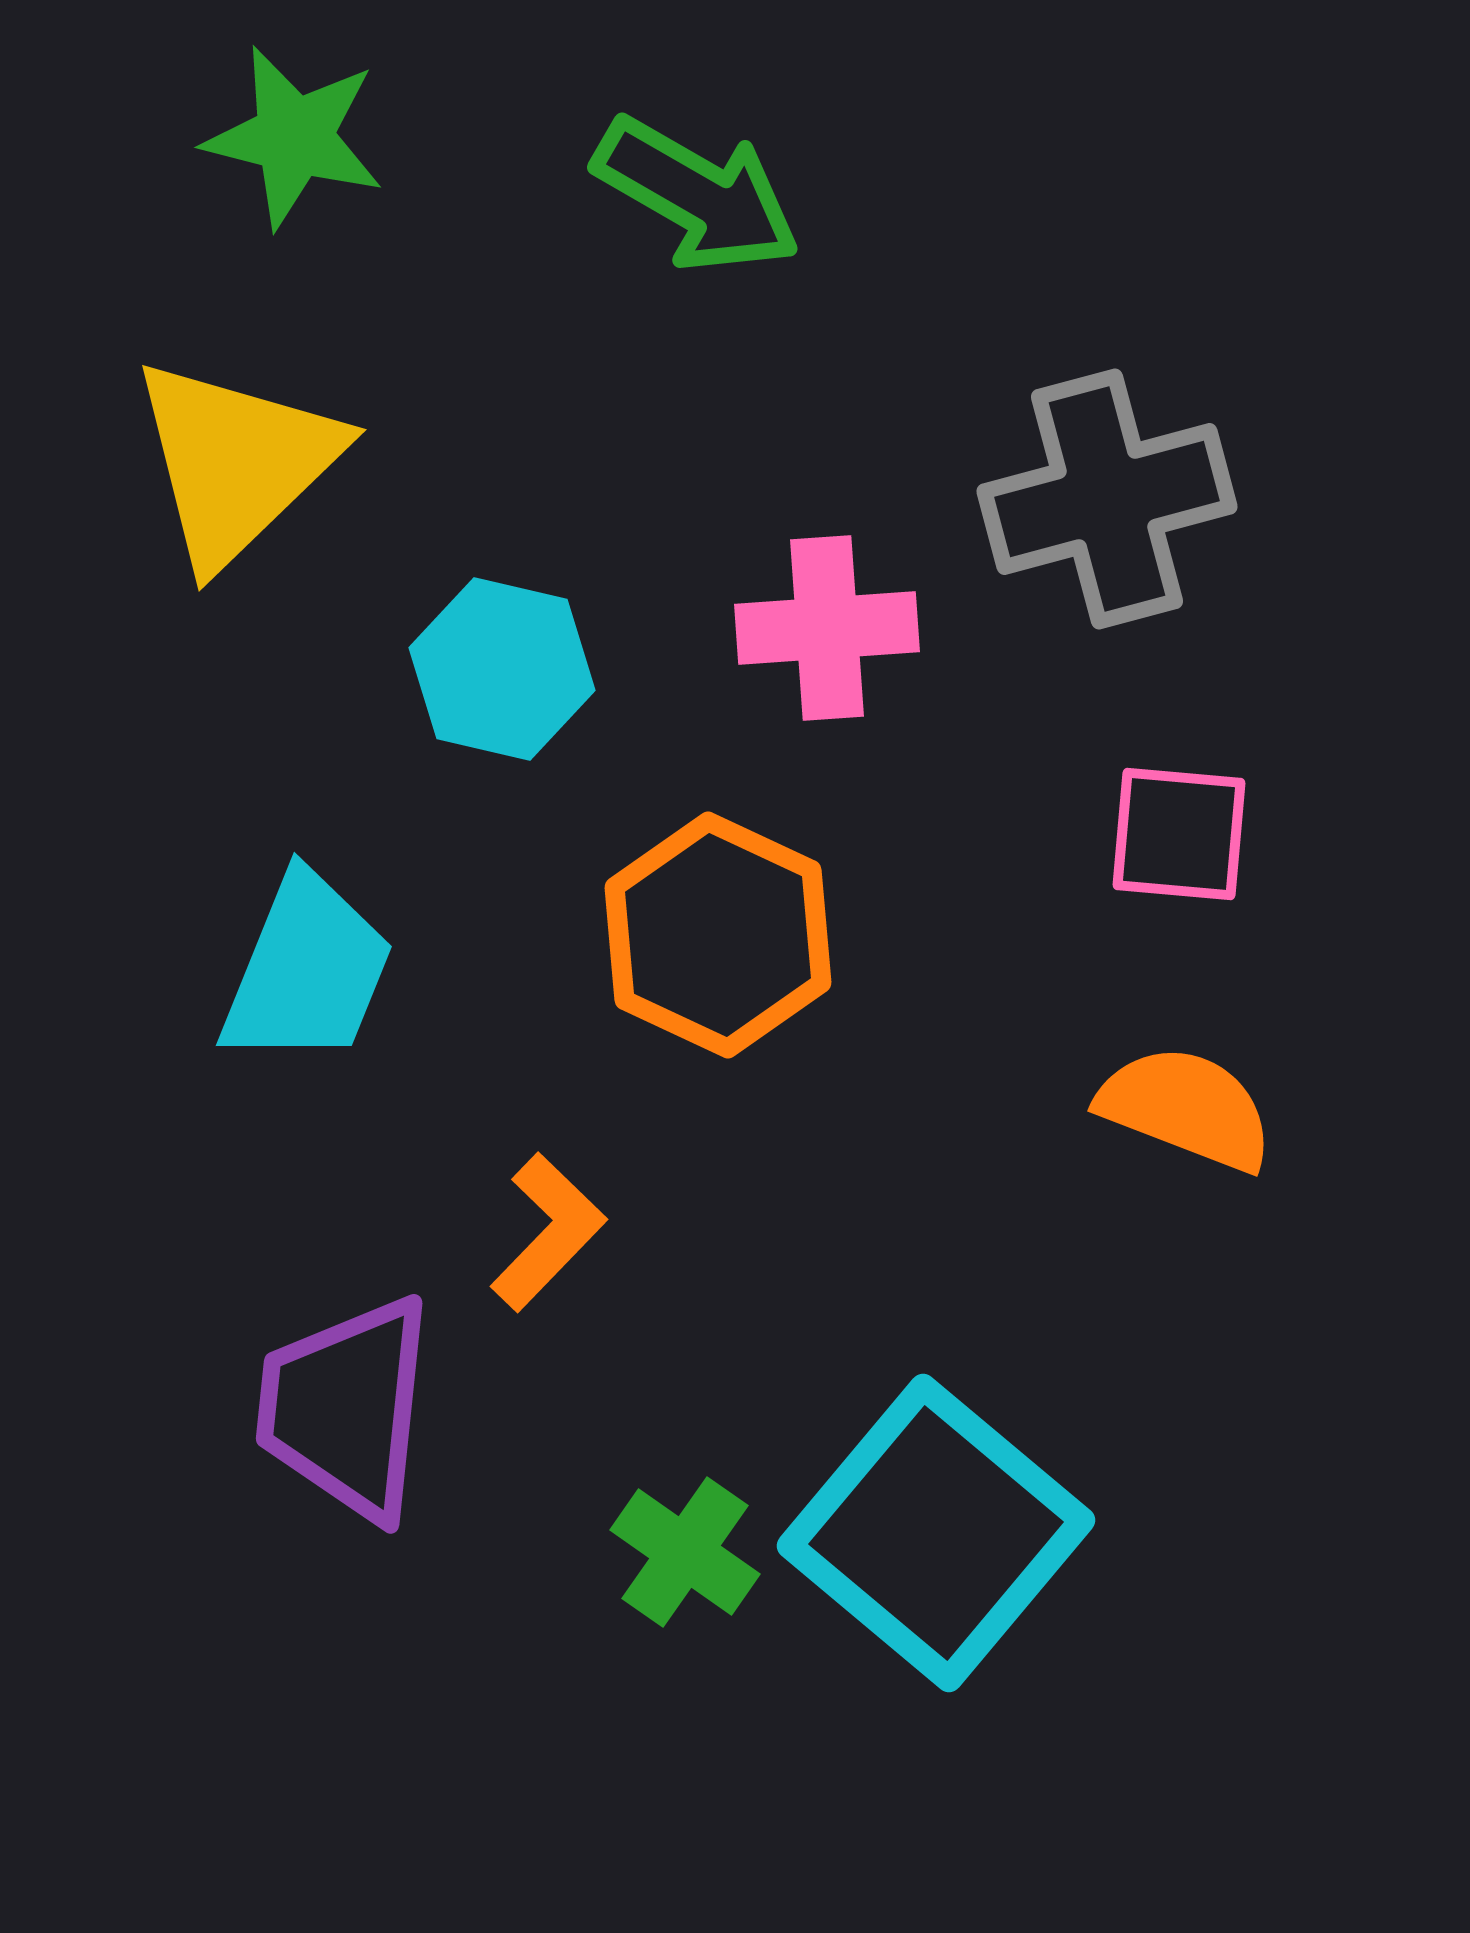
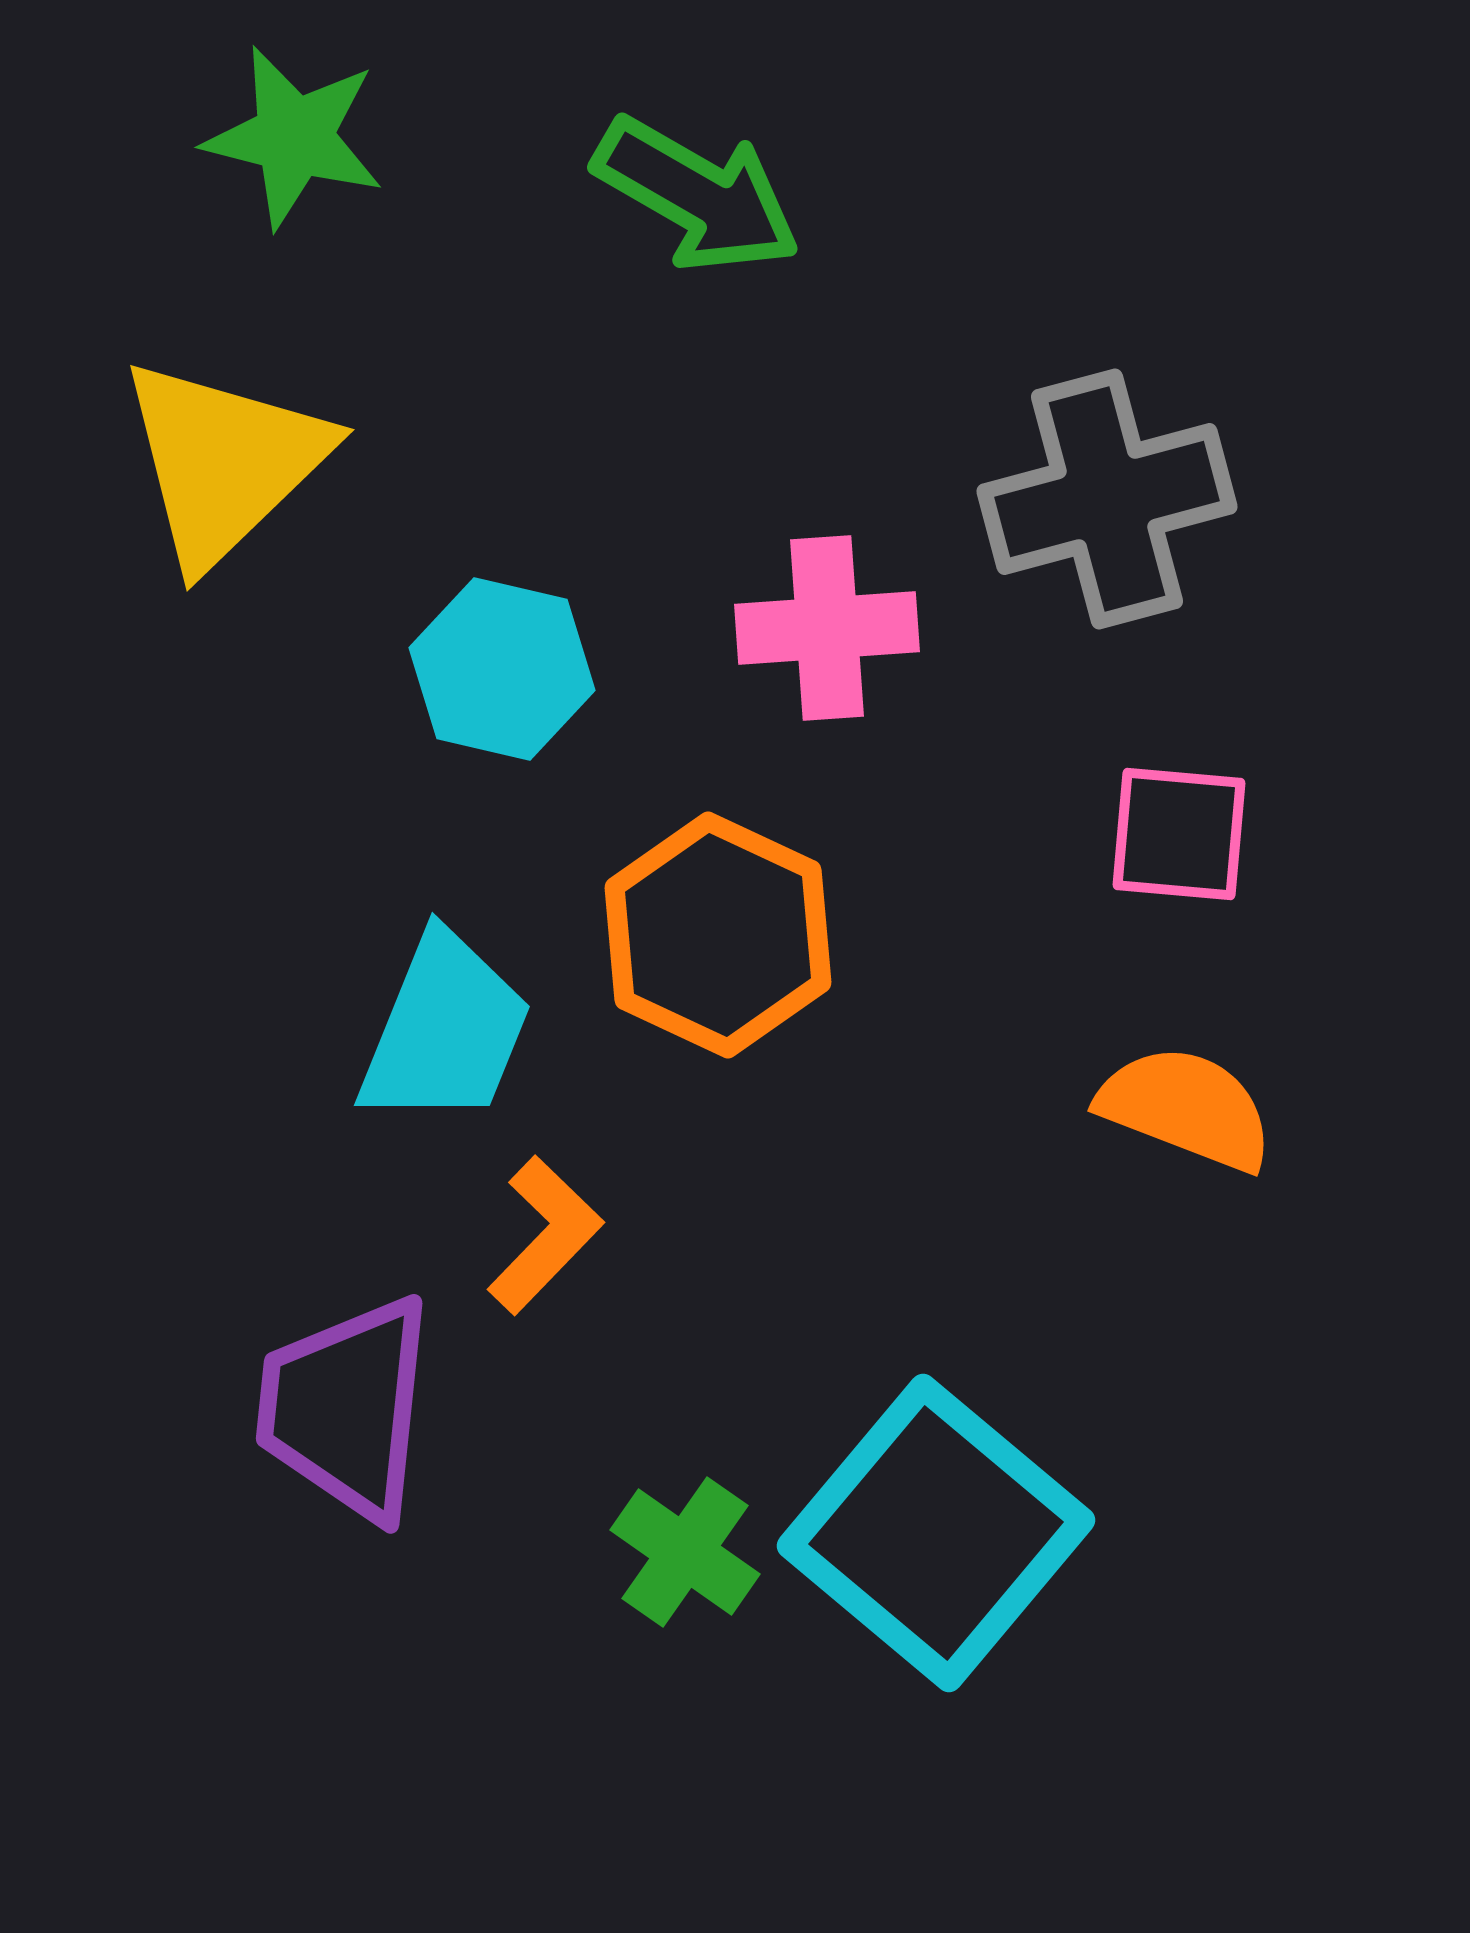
yellow triangle: moved 12 px left
cyan trapezoid: moved 138 px right, 60 px down
orange L-shape: moved 3 px left, 3 px down
